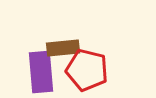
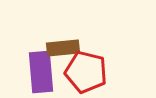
red pentagon: moved 1 px left, 2 px down
